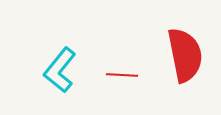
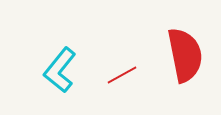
red line: rotated 32 degrees counterclockwise
